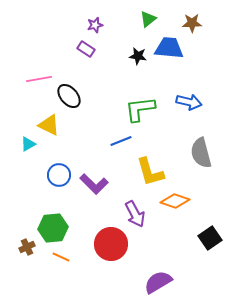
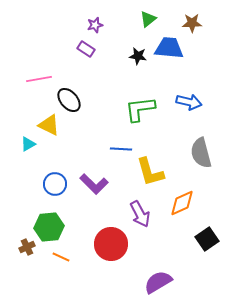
black ellipse: moved 4 px down
blue line: moved 8 px down; rotated 25 degrees clockwise
blue circle: moved 4 px left, 9 px down
orange diamond: moved 7 px right, 2 px down; rotated 44 degrees counterclockwise
purple arrow: moved 5 px right
green hexagon: moved 4 px left, 1 px up
black square: moved 3 px left, 1 px down
